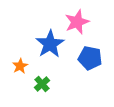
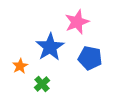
blue star: moved 3 px down
